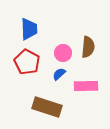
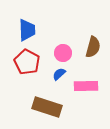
blue trapezoid: moved 2 px left, 1 px down
brown semicircle: moved 5 px right; rotated 10 degrees clockwise
